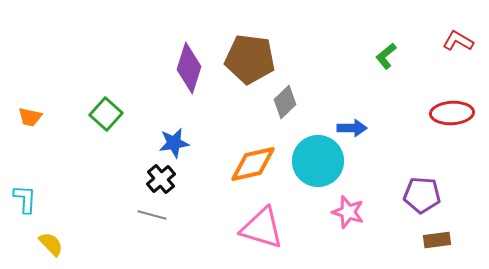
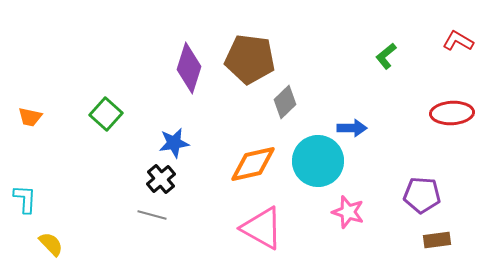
pink triangle: rotated 12 degrees clockwise
